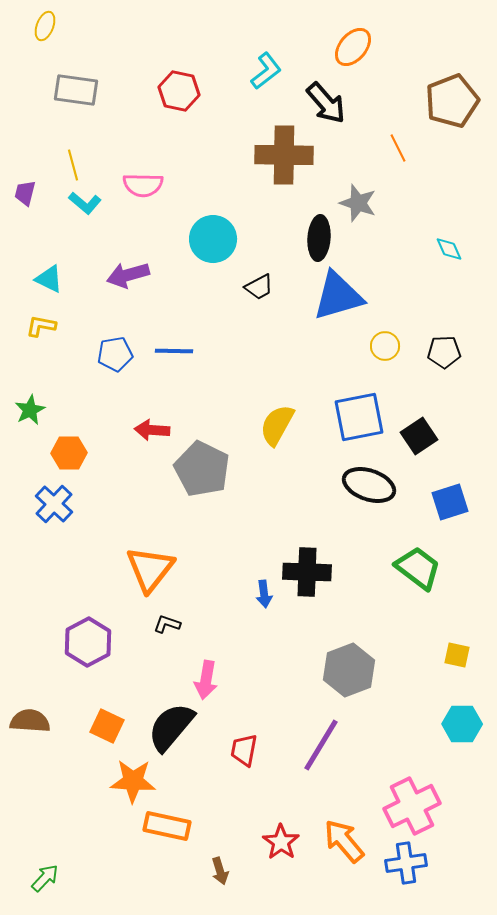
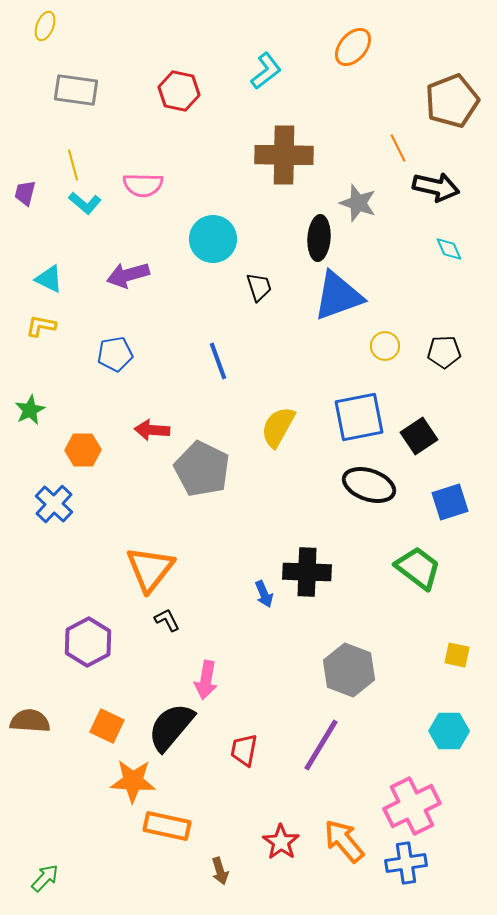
black arrow at (326, 103): moved 110 px right, 84 px down; rotated 36 degrees counterclockwise
black trapezoid at (259, 287): rotated 80 degrees counterclockwise
blue triangle at (338, 296): rotated 4 degrees counterclockwise
blue line at (174, 351): moved 44 px right, 10 px down; rotated 69 degrees clockwise
yellow semicircle at (277, 425): moved 1 px right, 2 px down
orange hexagon at (69, 453): moved 14 px right, 3 px up
blue arrow at (264, 594): rotated 16 degrees counterclockwise
black L-shape at (167, 624): moved 4 px up; rotated 44 degrees clockwise
gray hexagon at (349, 670): rotated 18 degrees counterclockwise
cyan hexagon at (462, 724): moved 13 px left, 7 px down
